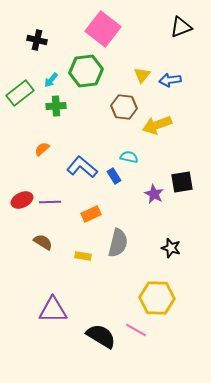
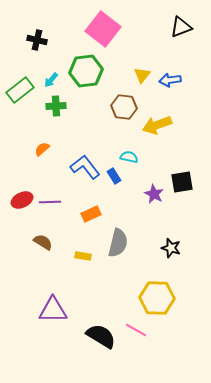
green rectangle: moved 3 px up
blue L-shape: moved 3 px right; rotated 12 degrees clockwise
